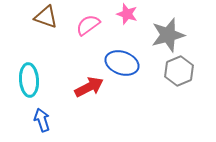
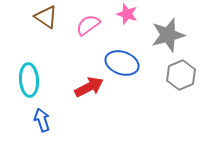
brown triangle: rotated 15 degrees clockwise
gray hexagon: moved 2 px right, 4 px down
